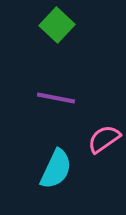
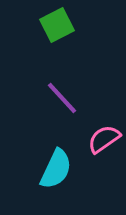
green square: rotated 20 degrees clockwise
purple line: moved 6 px right; rotated 36 degrees clockwise
